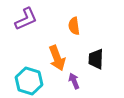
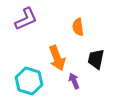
orange semicircle: moved 4 px right, 1 px down
black trapezoid: rotated 10 degrees clockwise
